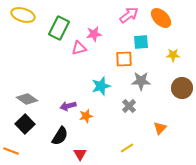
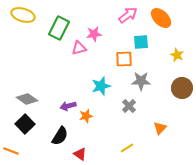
pink arrow: moved 1 px left
yellow star: moved 4 px right; rotated 24 degrees clockwise
red triangle: rotated 24 degrees counterclockwise
